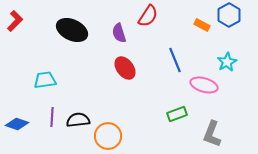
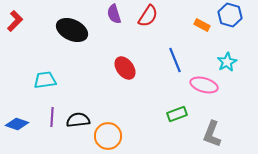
blue hexagon: moved 1 px right; rotated 15 degrees counterclockwise
purple semicircle: moved 5 px left, 19 px up
